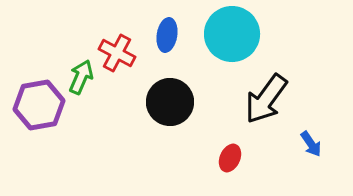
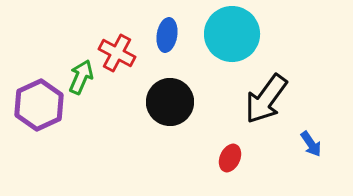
purple hexagon: rotated 15 degrees counterclockwise
